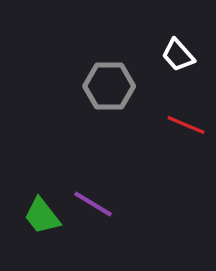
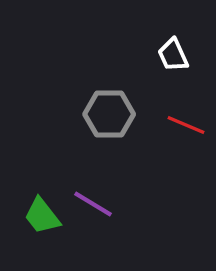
white trapezoid: moved 5 px left; rotated 18 degrees clockwise
gray hexagon: moved 28 px down
